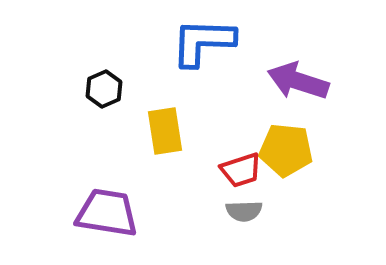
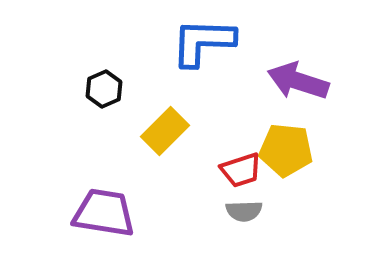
yellow rectangle: rotated 54 degrees clockwise
purple trapezoid: moved 3 px left
